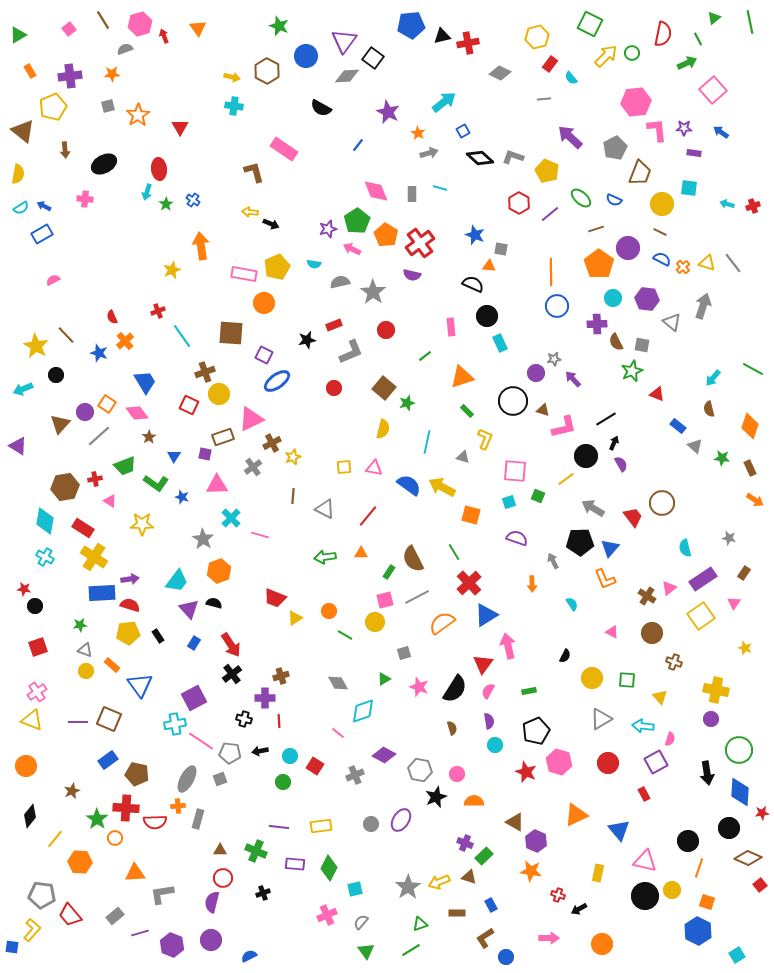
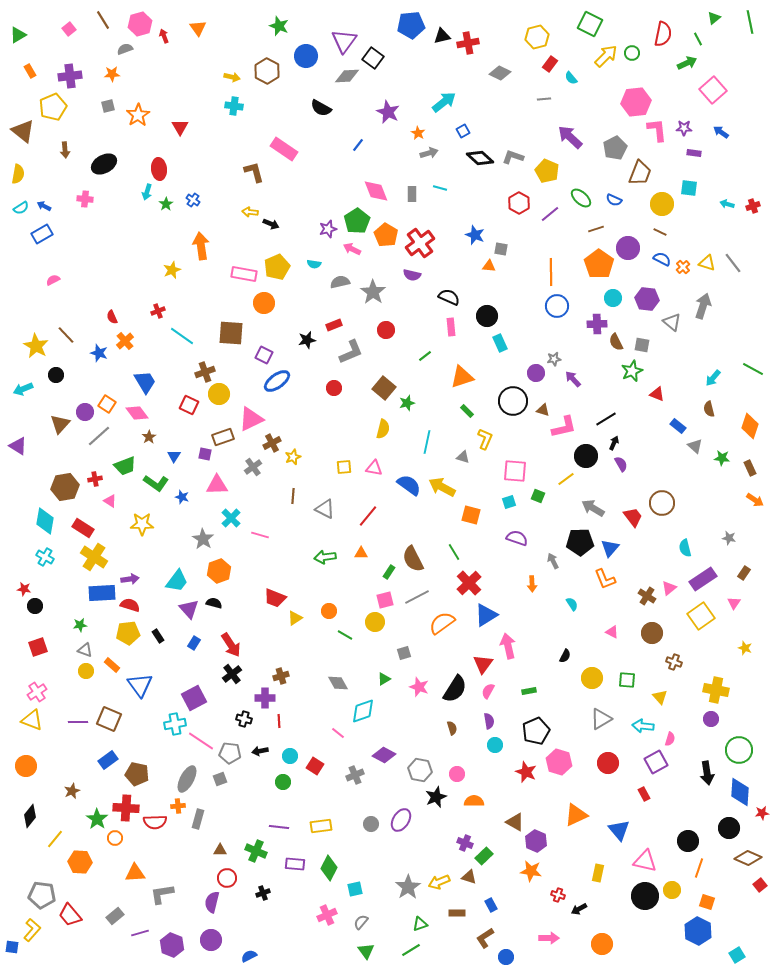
black semicircle at (473, 284): moved 24 px left, 13 px down
cyan line at (182, 336): rotated 20 degrees counterclockwise
red circle at (223, 878): moved 4 px right
